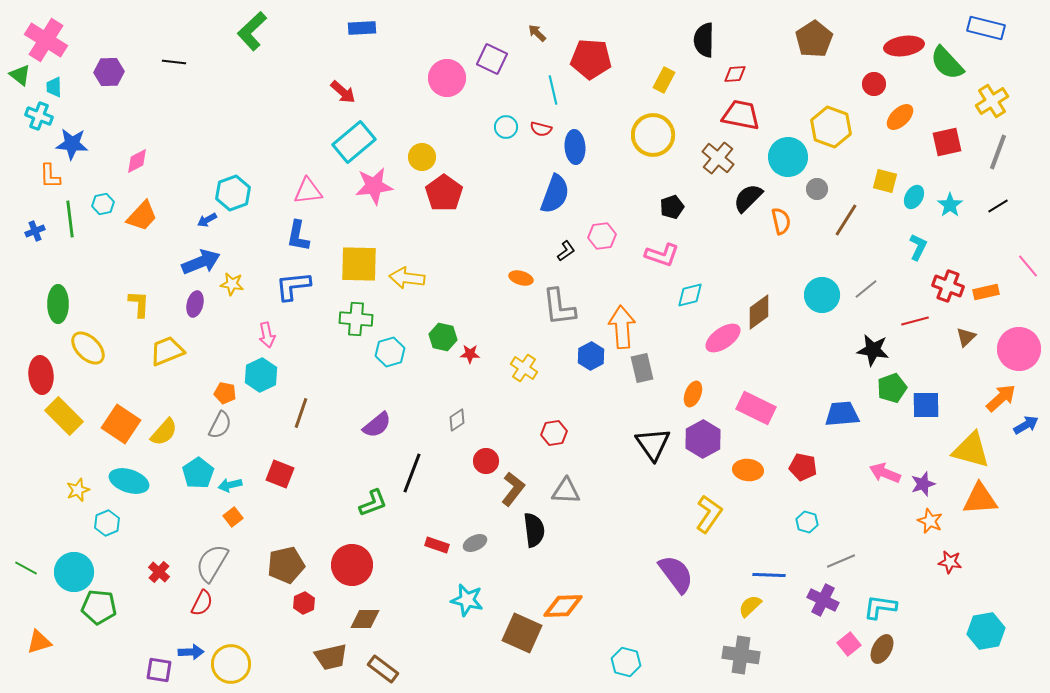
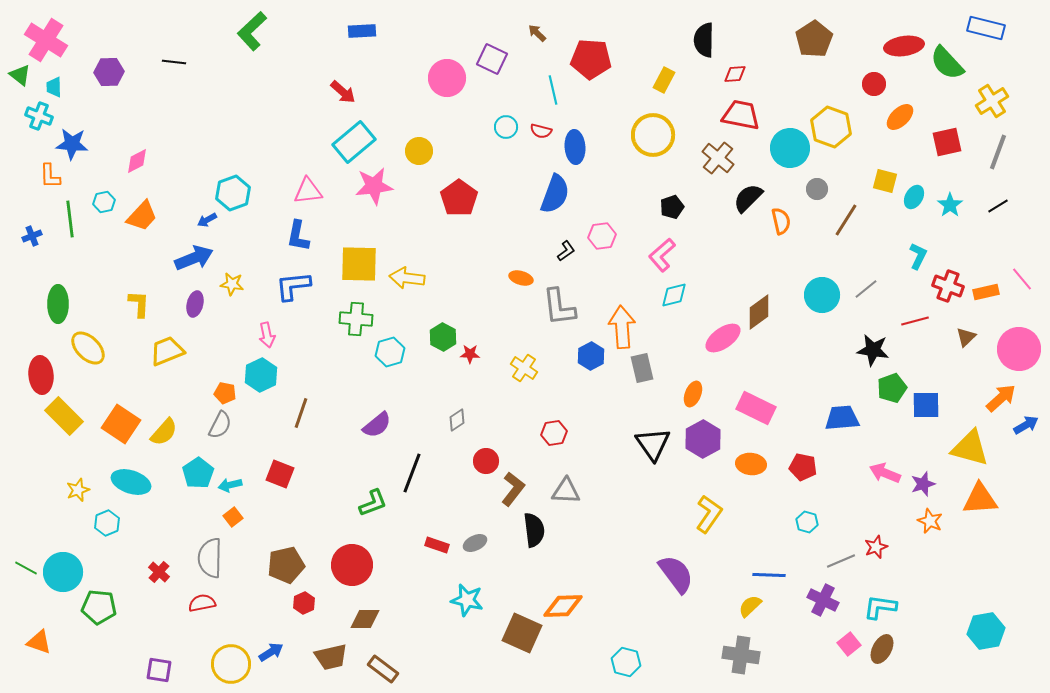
blue rectangle at (362, 28): moved 3 px down
red semicircle at (541, 129): moved 2 px down
yellow circle at (422, 157): moved 3 px left, 6 px up
cyan circle at (788, 157): moved 2 px right, 9 px up
red pentagon at (444, 193): moved 15 px right, 5 px down
cyan hexagon at (103, 204): moved 1 px right, 2 px up
blue cross at (35, 231): moved 3 px left, 5 px down
cyan L-shape at (918, 247): moved 9 px down
pink L-shape at (662, 255): rotated 120 degrees clockwise
blue arrow at (201, 262): moved 7 px left, 4 px up
pink line at (1028, 266): moved 6 px left, 13 px down
cyan diamond at (690, 295): moved 16 px left
green hexagon at (443, 337): rotated 16 degrees clockwise
blue trapezoid at (842, 414): moved 4 px down
yellow triangle at (971, 450): moved 1 px left, 2 px up
orange ellipse at (748, 470): moved 3 px right, 6 px up
cyan ellipse at (129, 481): moved 2 px right, 1 px down
red star at (950, 562): moved 74 px left, 15 px up; rotated 30 degrees counterclockwise
gray semicircle at (212, 563): moved 2 px left, 5 px up; rotated 30 degrees counterclockwise
cyan circle at (74, 572): moved 11 px left
red semicircle at (202, 603): rotated 128 degrees counterclockwise
orange triangle at (39, 642): rotated 36 degrees clockwise
blue arrow at (191, 652): moved 80 px right; rotated 30 degrees counterclockwise
